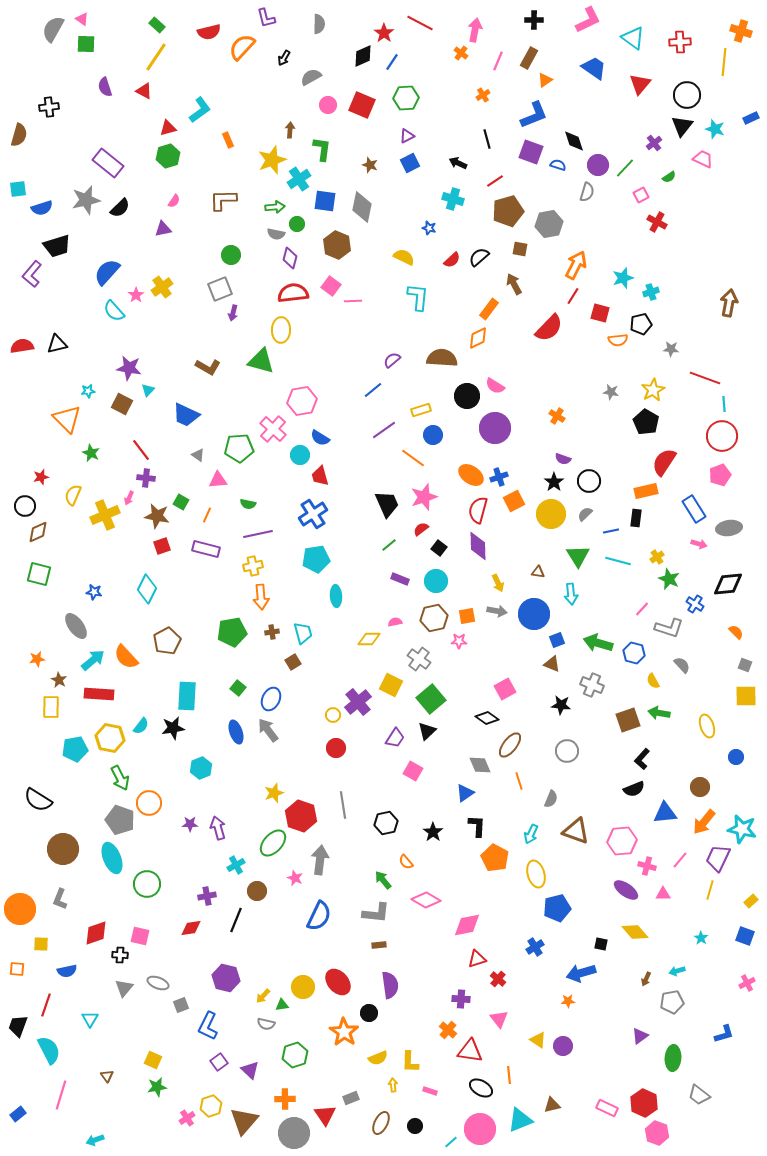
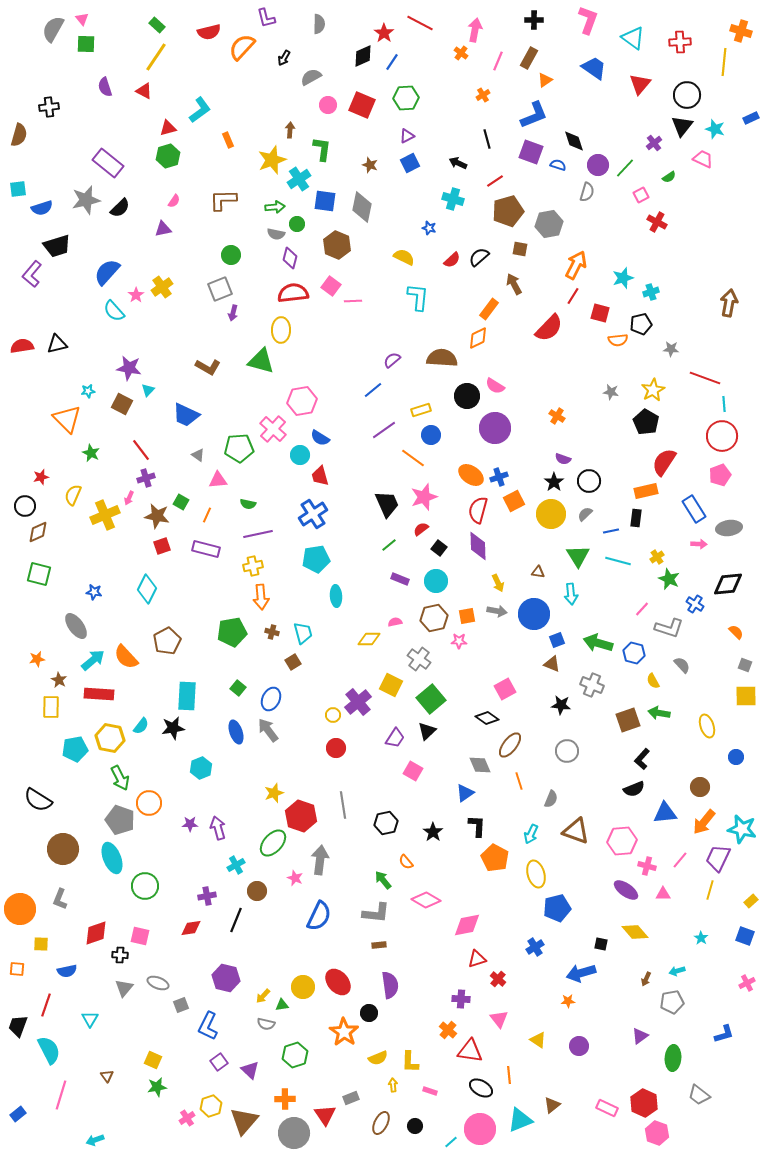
pink triangle at (82, 19): rotated 16 degrees clockwise
pink L-shape at (588, 20): rotated 44 degrees counterclockwise
blue circle at (433, 435): moved 2 px left
purple cross at (146, 478): rotated 24 degrees counterclockwise
pink arrow at (699, 544): rotated 14 degrees counterclockwise
brown cross at (272, 632): rotated 24 degrees clockwise
green circle at (147, 884): moved 2 px left, 2 px down
purple circle at (563, 1046): moved 16 px right
brown triangle at (552, 1105): rotated 24 degrees counterclockwise
